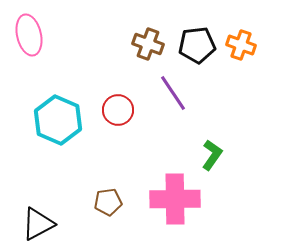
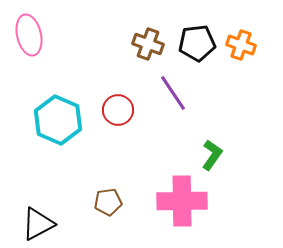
black pentagon: moved 2 px up
pink cross: moved 7 px right, 2 px down
